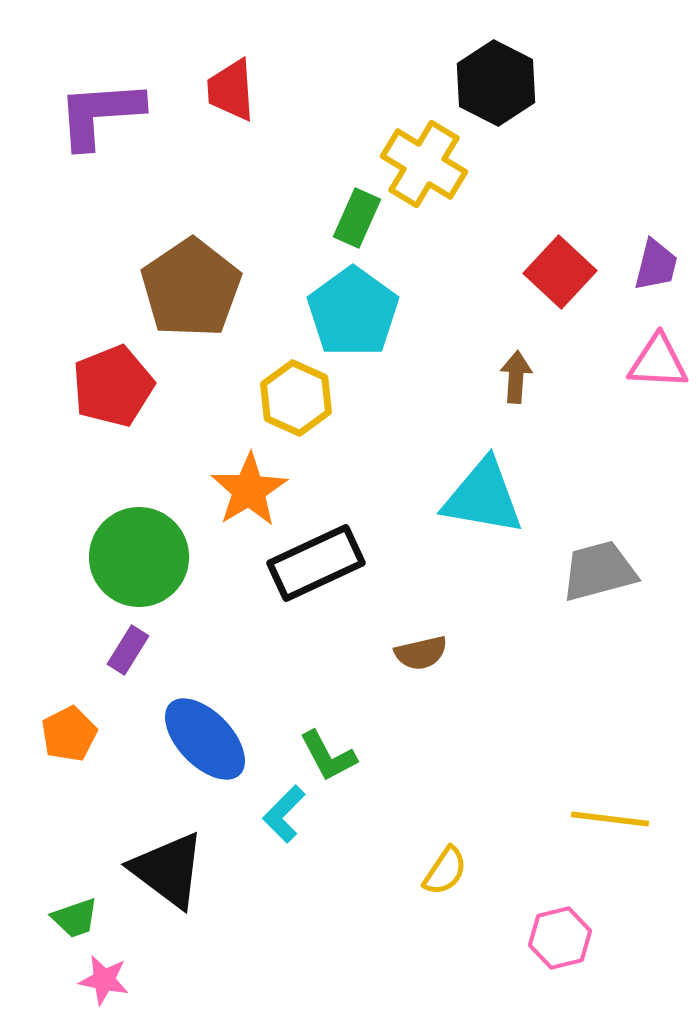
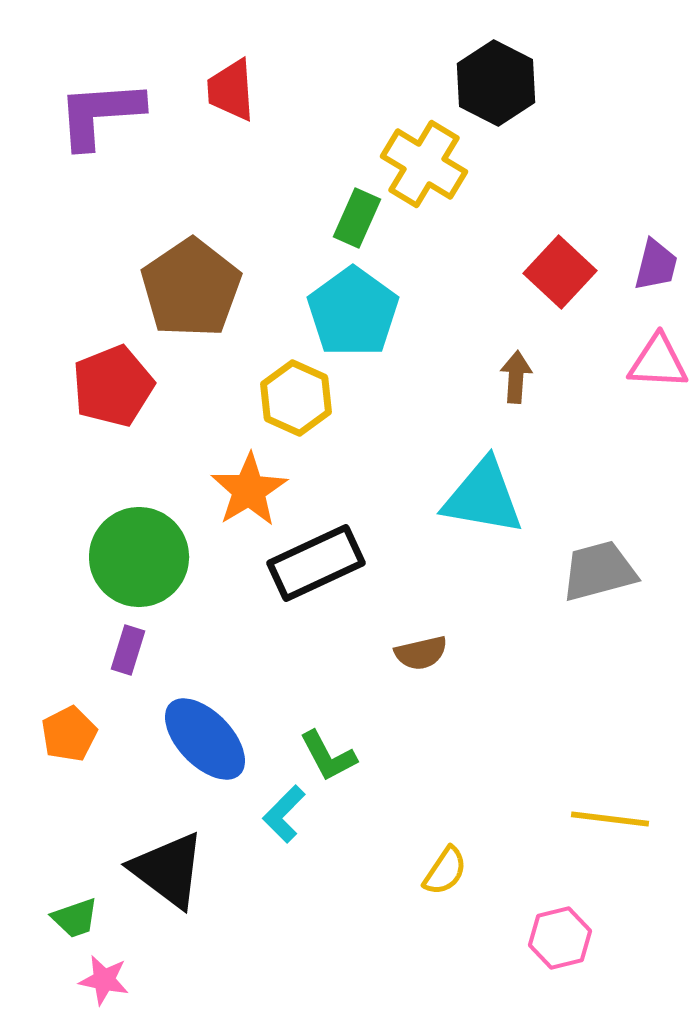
purple rectangle: rotated 15 degrees counterclockwise
